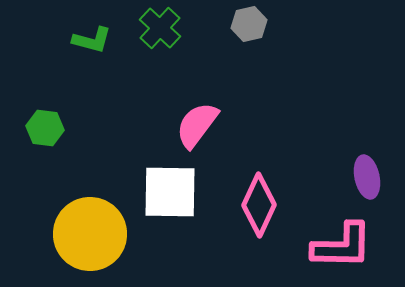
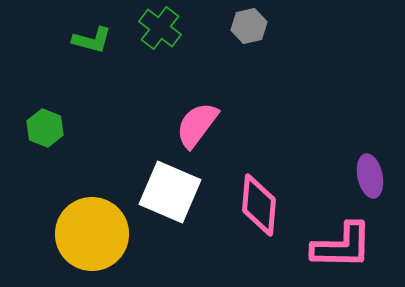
gray hexagon: moved 2 px down
green cross: rotated 6 degrees counterclockwise
green hexagon: rotated 15 degrees clockwise
purple ellipse: moved 3 px right, 1 px up
white square: rotated 22 degrees clockwise
pink diamond: rotated 20 degrees counterclockwise
yellow circle: moved 2 px right
